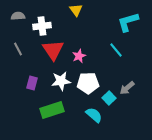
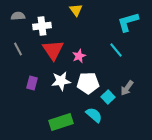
gray arrow: rotated 14 degrees counterclockwise
cyan square: moved 1 px left, 1 px up
green rectangle: moved 9 px right, 12 px down
